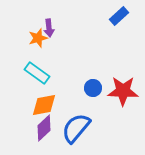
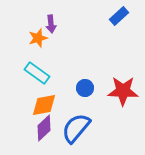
purple arrow: moved 2 px right, 4 px up
blue circle: moved 8 px left
